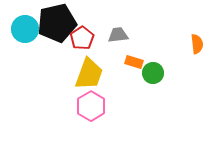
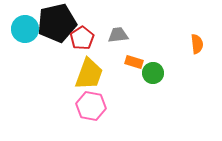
pink hexagon: rotated 20 degrees counterclockwise
